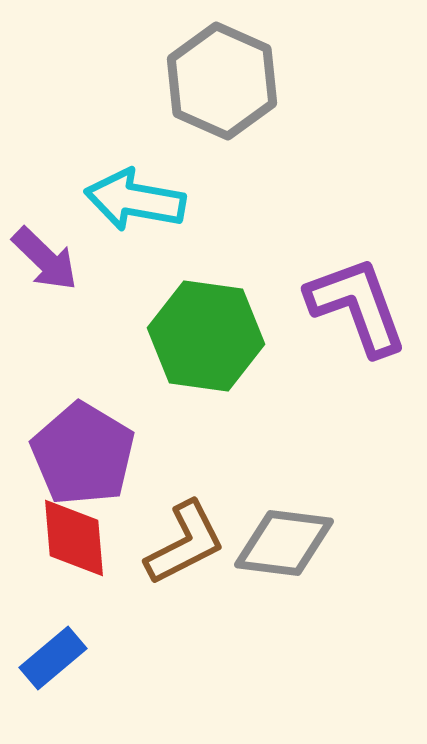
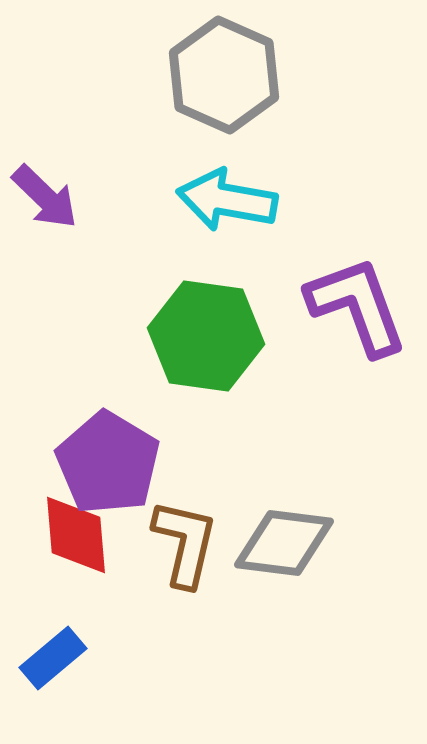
gray hexagon: moved 2 px right, 6 px up
cyan arrow: moved 92 px right
purple arrow: moved 62 px up
purple pentagon: moved 25 px right, 9 px down
red diamond: moved 2 px right, 3 px up
brown L-shape: rotated 50 degrees counterclockwise
